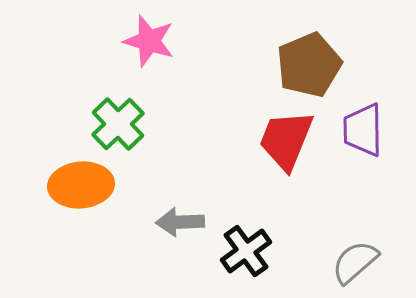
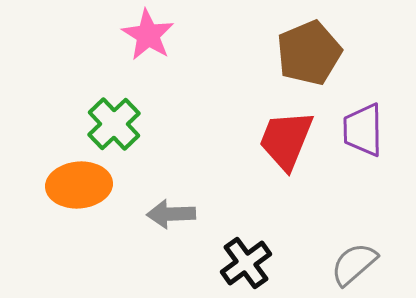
pink star: moved 1 px left, 6 px up; rotated 14 degrees clockwise
brown pentagon: moved 12 px up
green cross: moved 4 px left
orange ellipse: moved 2 px left
gray arrow: moved 9 px left, 8 px up
black cross: moved 12 px down
gray semicircle: moved 1 px left, 2 px down
